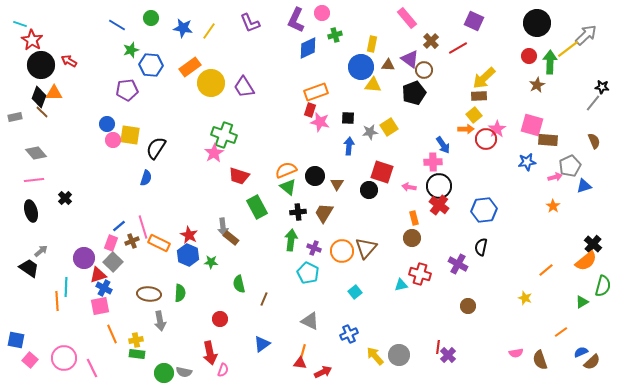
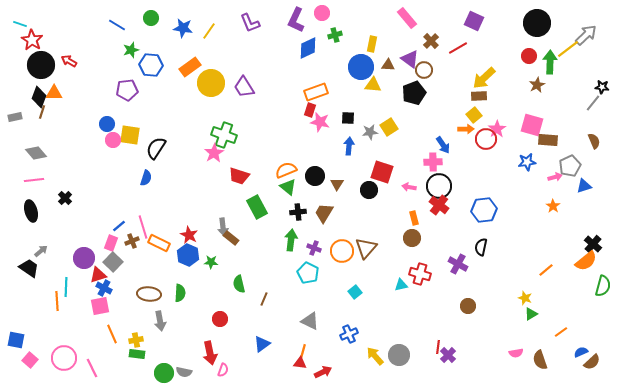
brown line at (42, 112): rotated 64 degrees clockwise
green triangle at (582, 302): moved 51 px left, 12 px down
